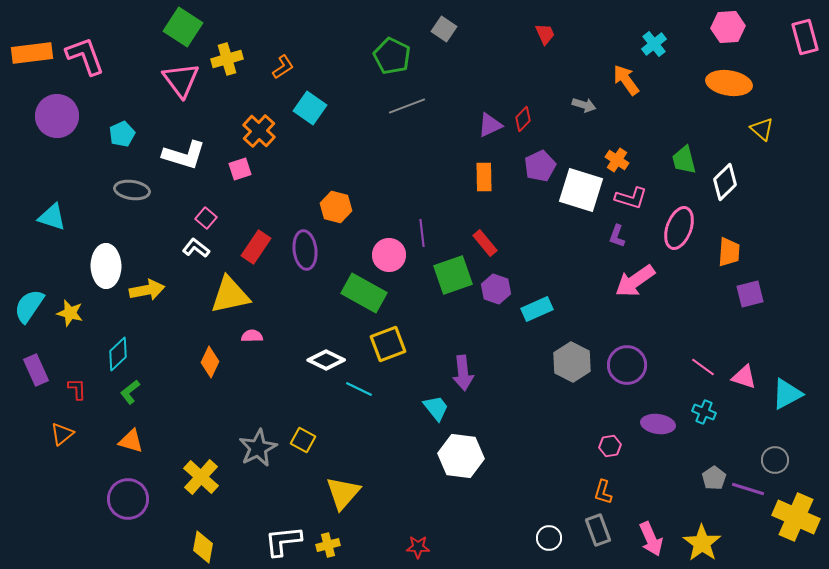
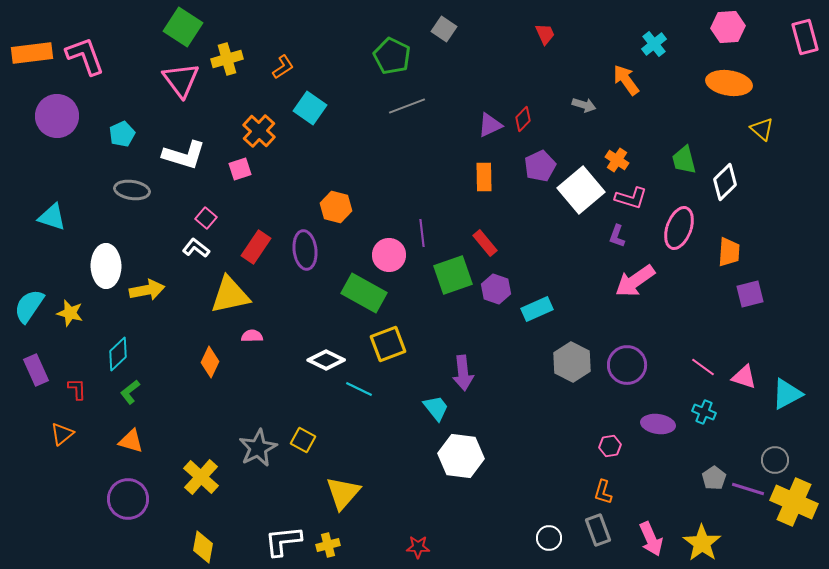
white square at (581, 190): rotated 33 degrees clockwise
yellow cross at (796, 517): moved 2 px left, 15 px up
